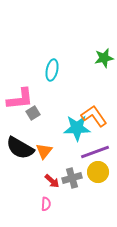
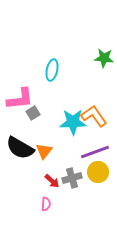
green star: rotated 18 degrees clockwise
cyan star: moved 4 px left, 6 px up
